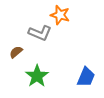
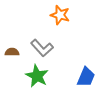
gray L-shape: moved 2 px right, 15 px down; rotated 25 degrees clockwise
brown semicircle: moved 4 px left; rotated 40 degrees clockwise
green star: rotated 10 degrees counterclockwise
